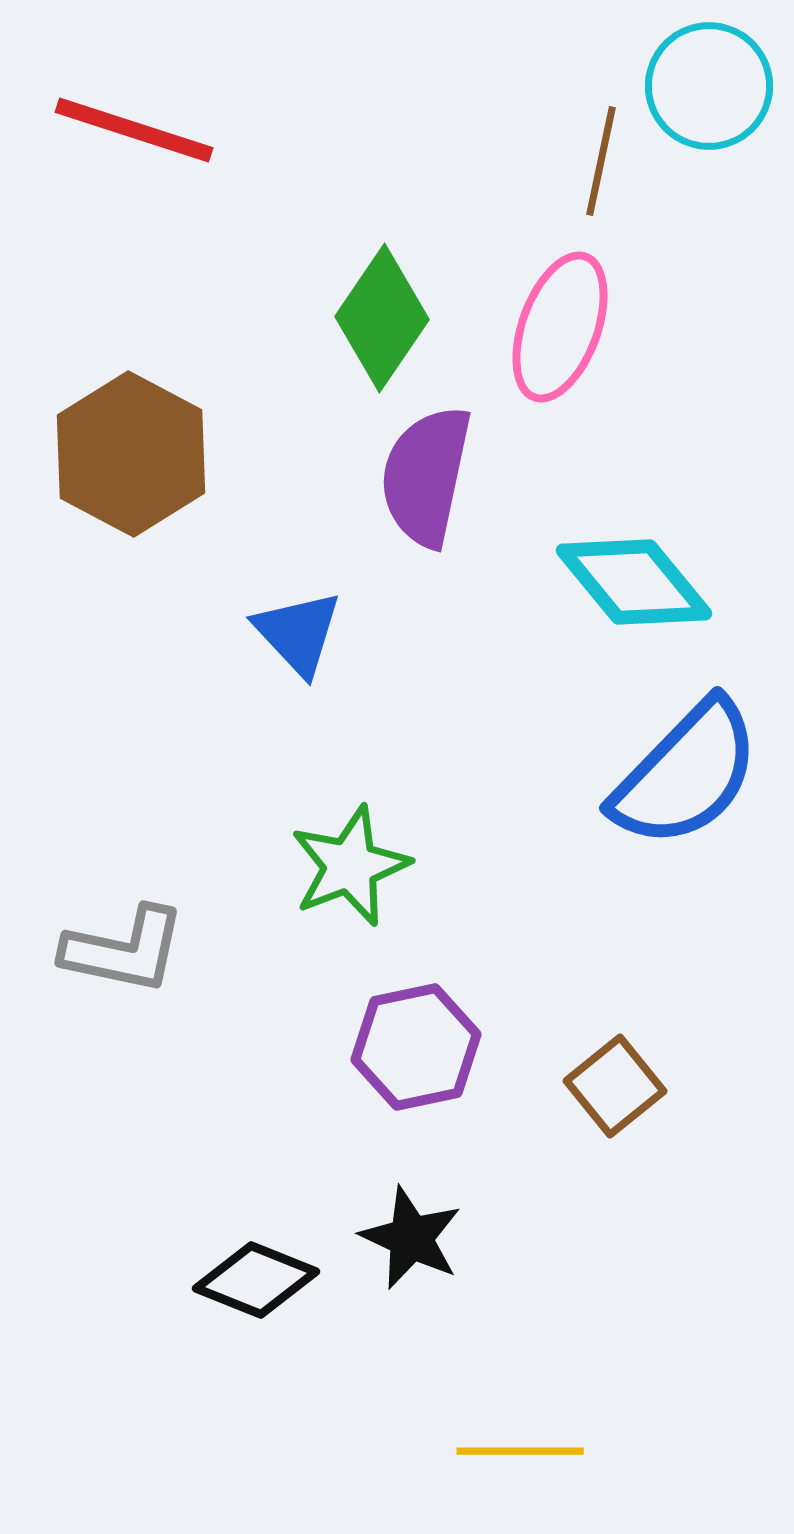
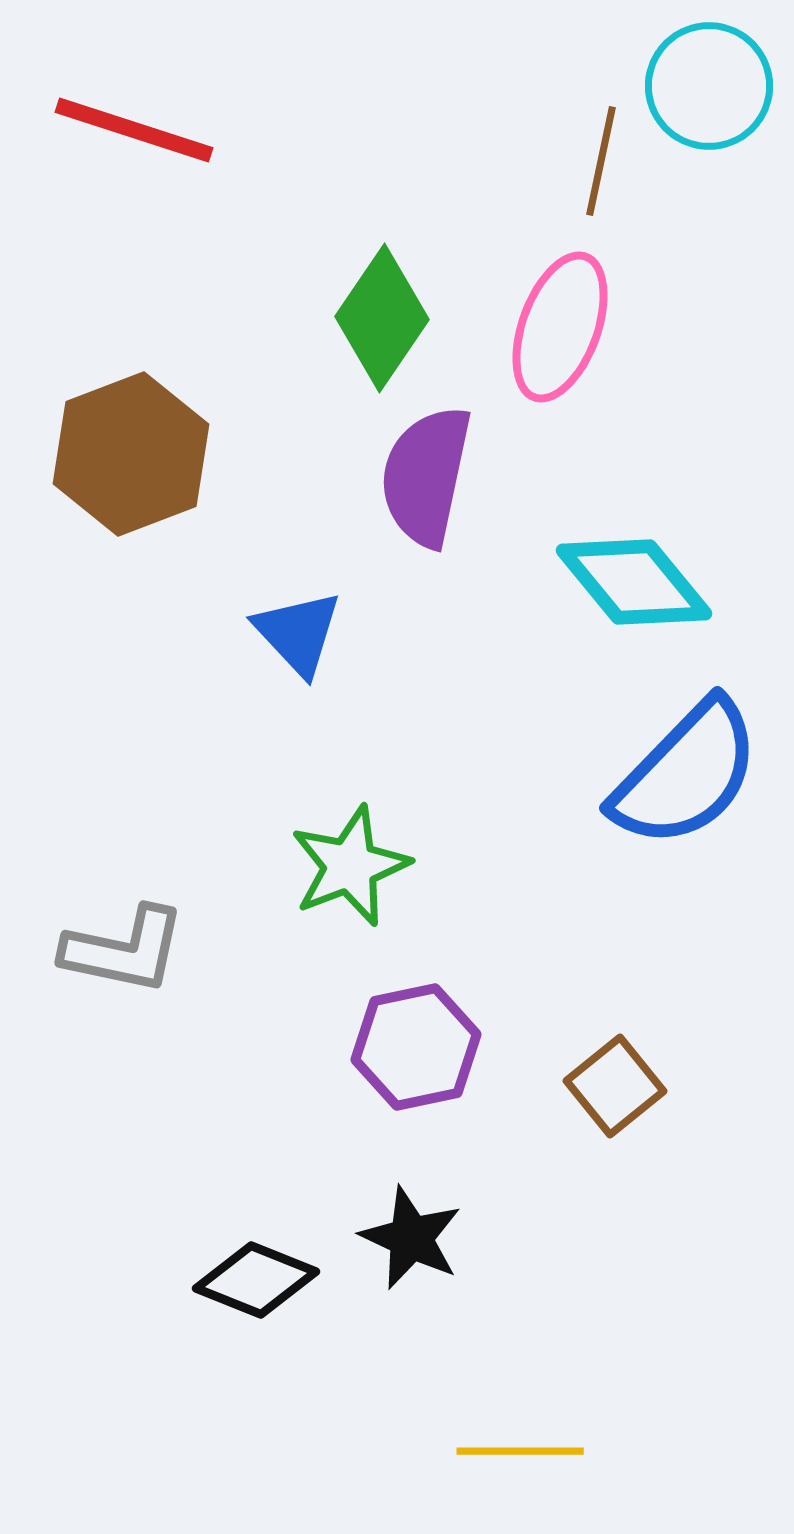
brown hexagon: rotated 11 degrees clockwise
